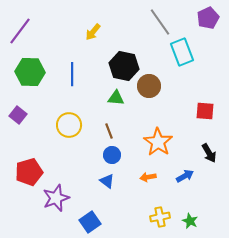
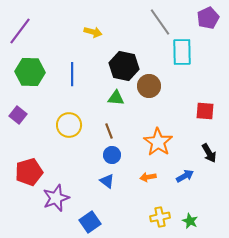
yellow arrow: rotated 114 degrees counterclockwise
cyan rectangle: rotated 20 degrees clockwise
